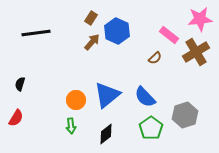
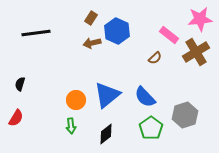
brown arrow: moved 1 px down; rotated 144 degrees counterclockwise
